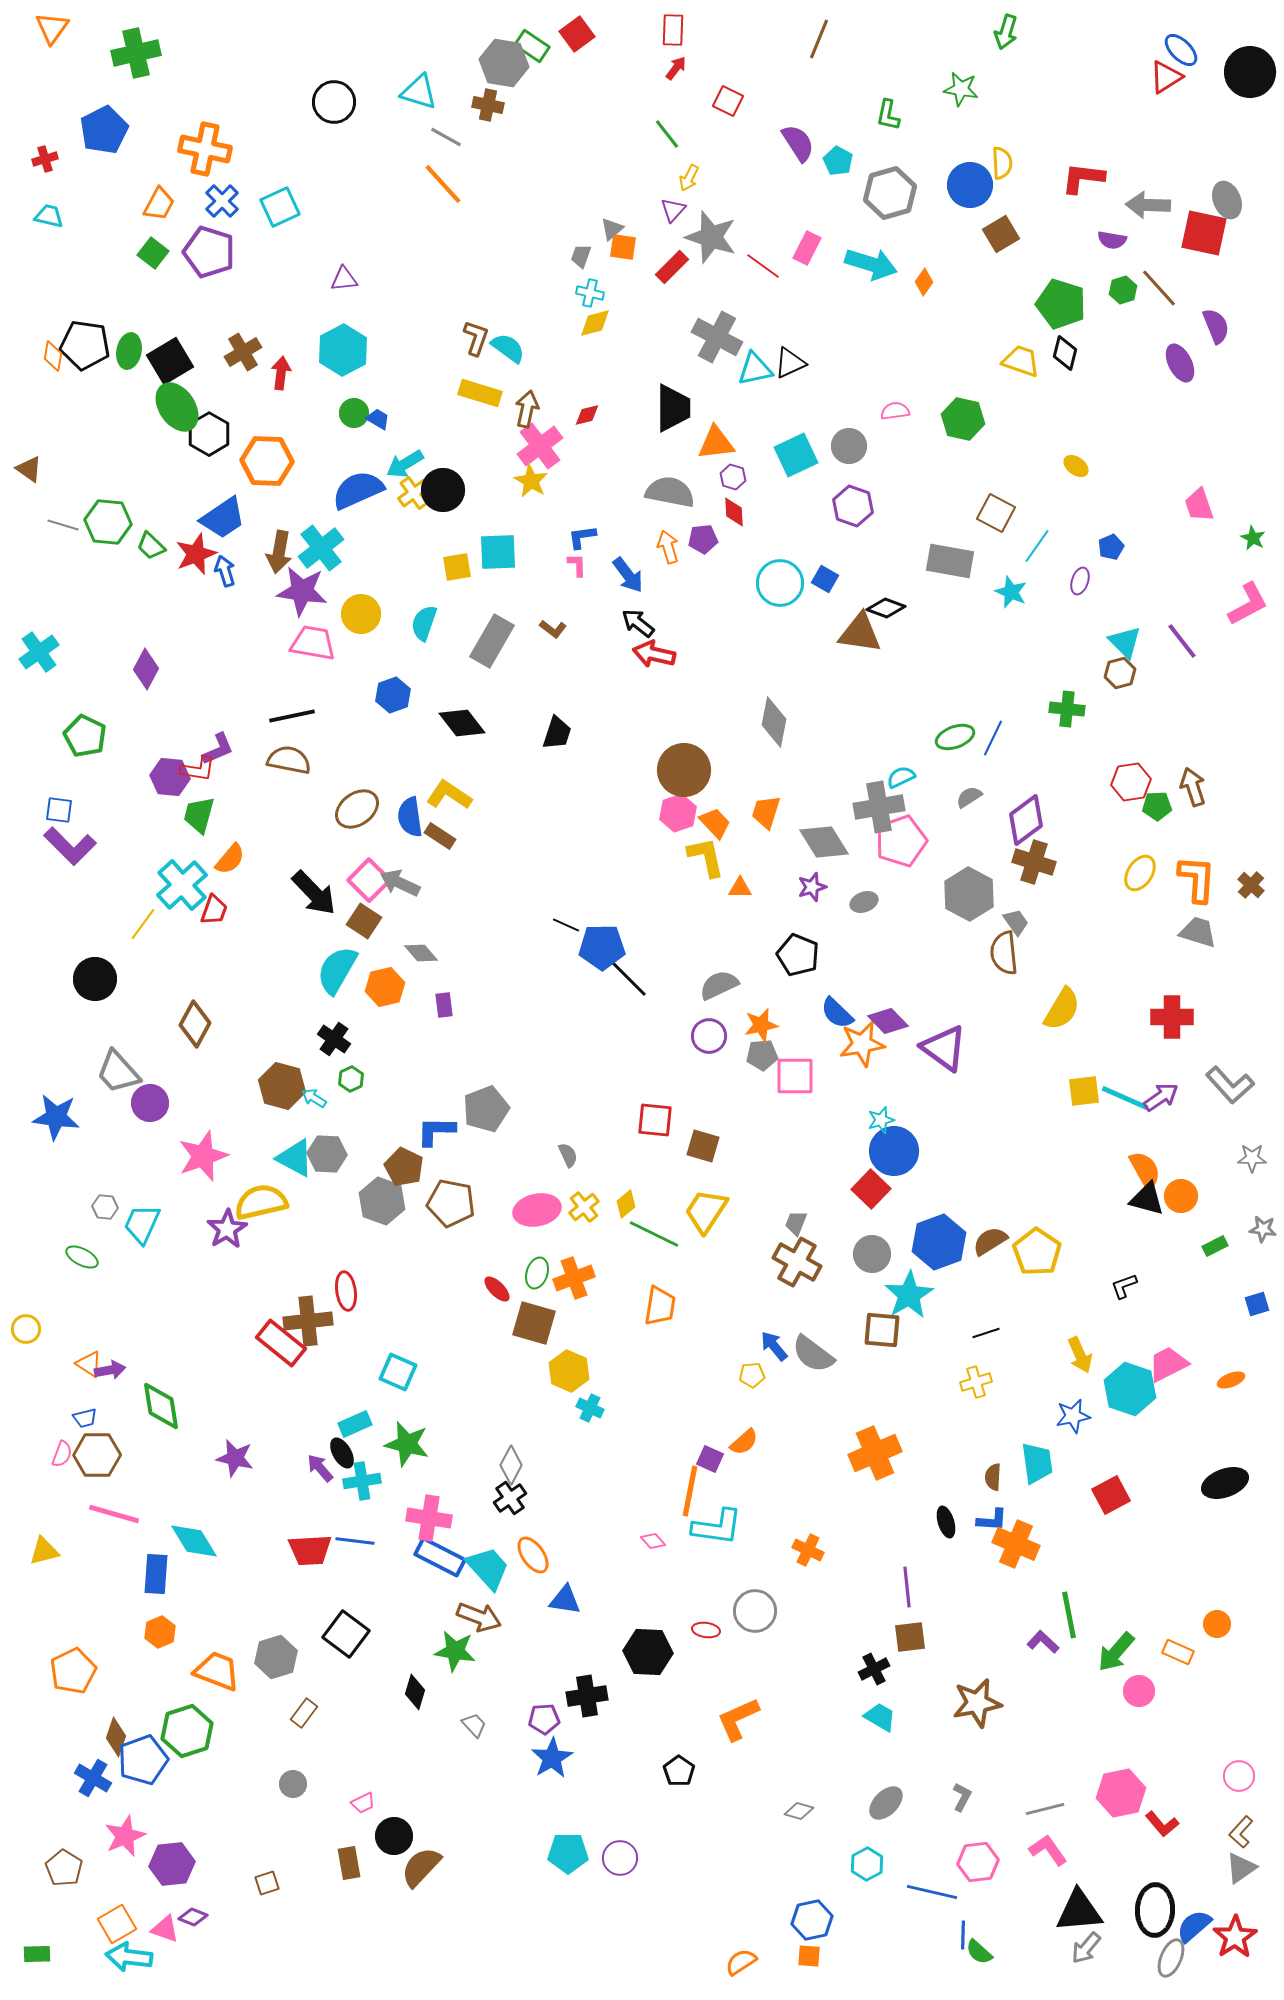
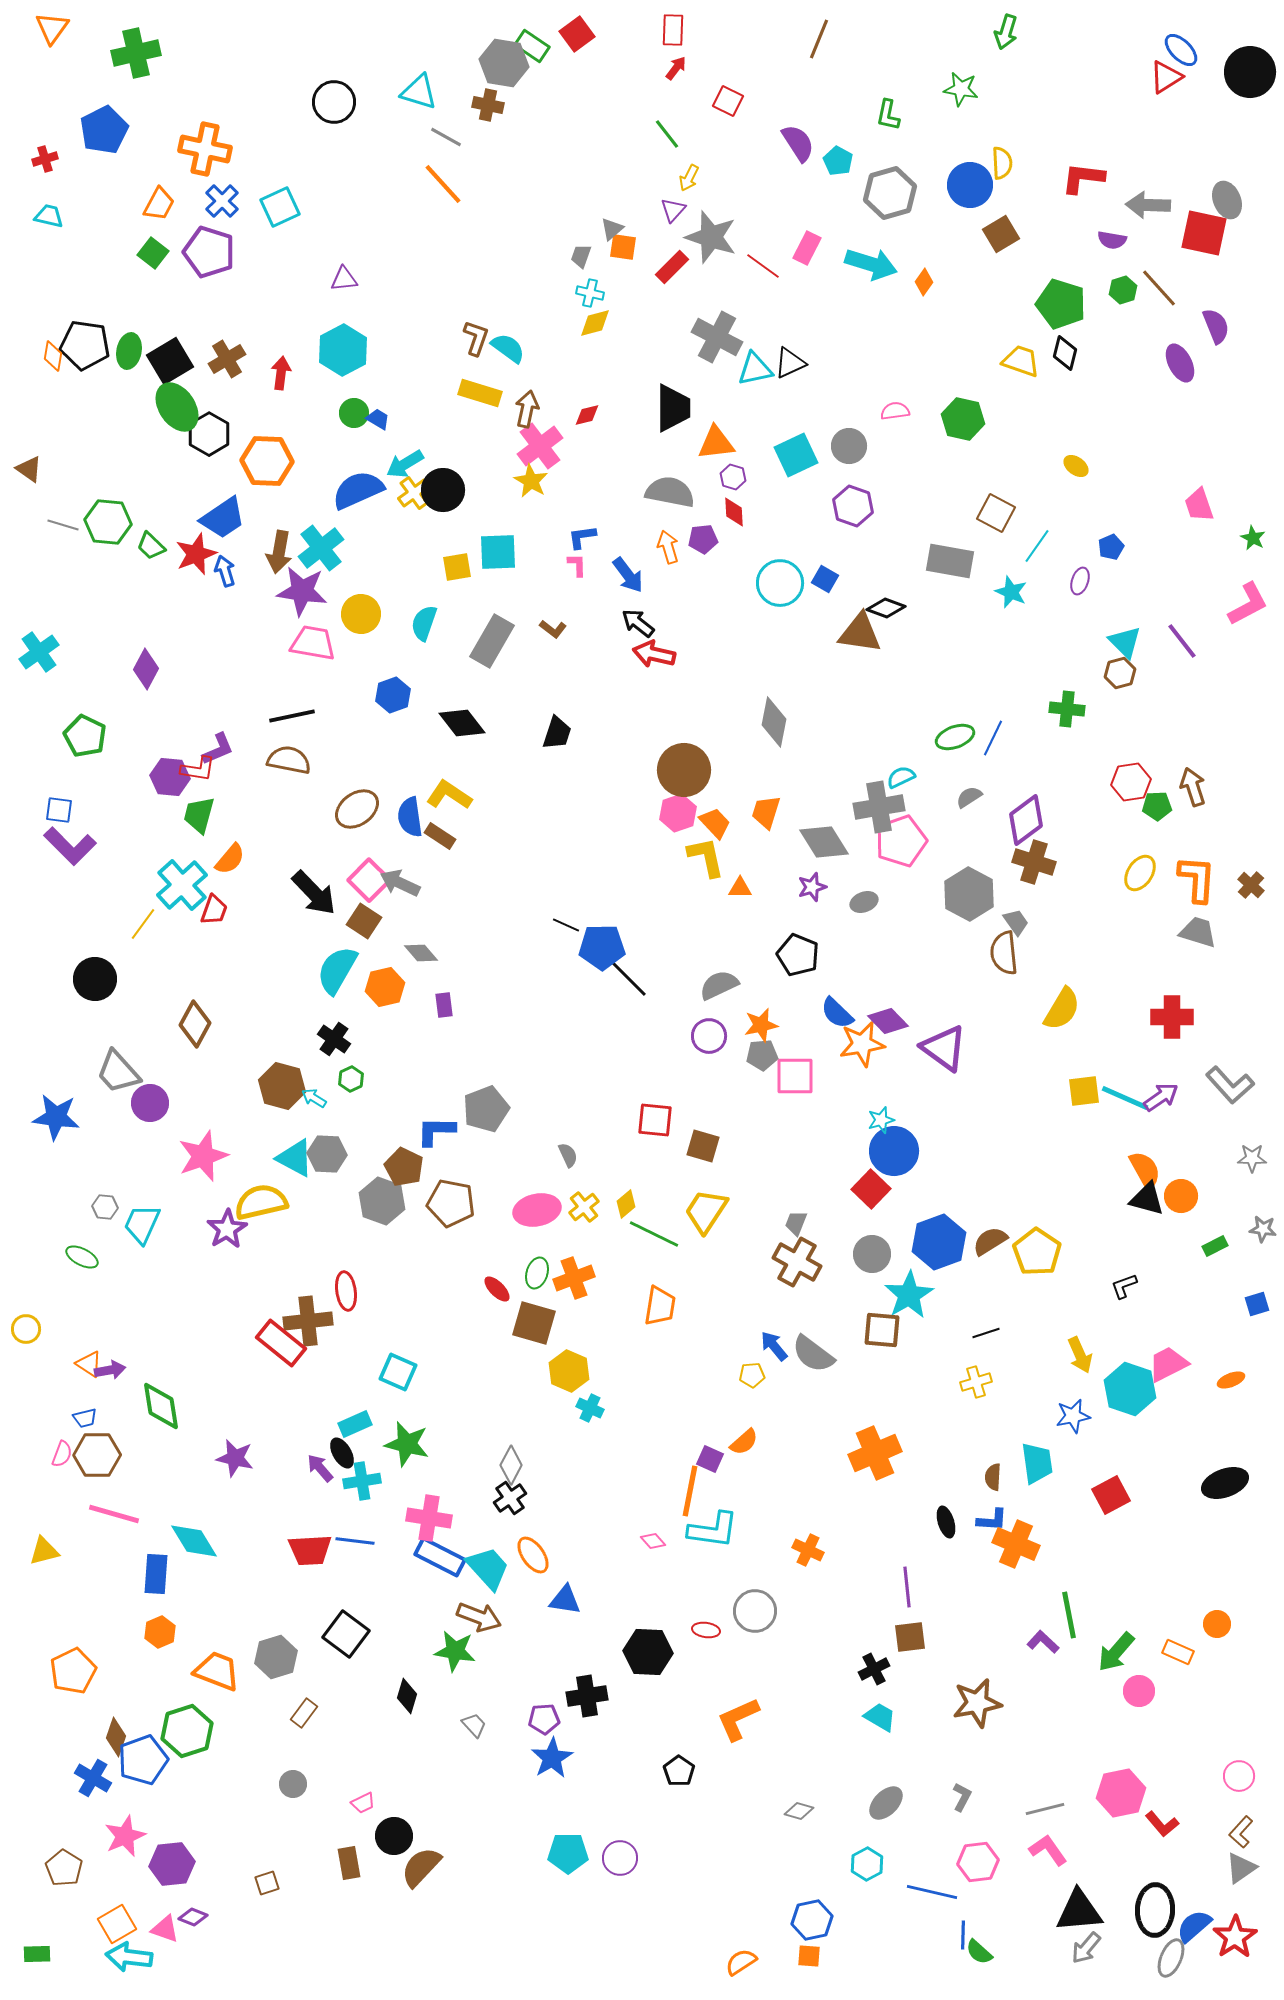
brown cross at (243, 352): moved 16 px left, 7 px down
cyan L-shape at (717, 1527): moved 4 px left, 3 px down
black diamond at (415, 1692): moved 8 px left, 4 px down
